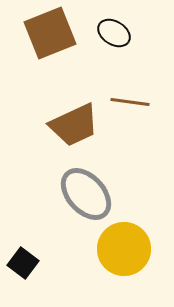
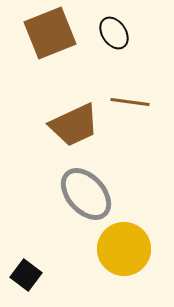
black ellipse: rotated 24 degrees clockwise
black square: moved 3 px right, 12 px down
